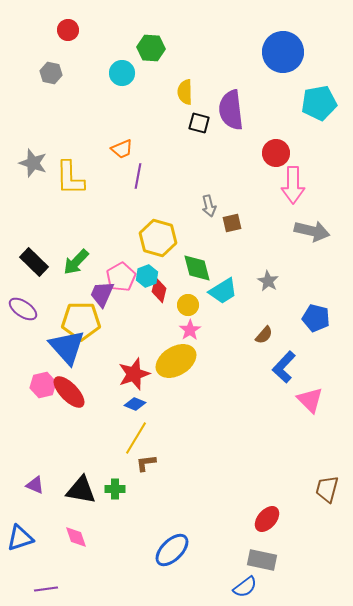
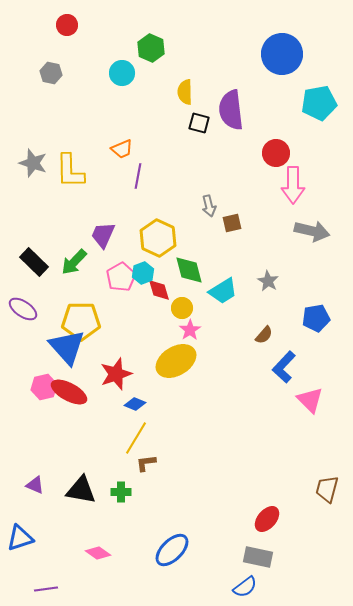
red circle at (68, 30): moved 1 px left, 5 px up
green hexagon at (151, 48): rotated 20 degrees clockwise
blue circle at (283, 52): moved 1 px left, 2 px down
yellow L-shape at (70, 178): moved 7 px up
yellow hexagon at (158, 238): rotated 9 degrees clockwise
green arrow at (76, 262): moved 2 px left
green diamond at (197, 268): moved 8 px left, 2 px down
cyan hexagon at (147, 276): moved 4 px left, 3 px up
red diamond at (159, 290): rotated 30 degrees counterclockwise
purple trapezoid at (102, 294): moved 1 px right, 59 px up
yellow circle at (188, 305): moved 6 px left, 3 px down
blue pentagon at (316, 318): rotated 24 degrees counterclockwise
red star at (134, 374): moved 18 px left
pink hexagon at (43, 385): moved 1 px right, 2 px down
red ellipse at (69, 392): rotated 18 degrees counterclockwise
green cross at (115, 489): moved 6 px right, 3 px down
pink diamond at (76, 537): moved 22 px right, 16 px down; rotated 35 degrees counterclockwise
gray rectangle at (262, 560): moved 4 px left, 3 px up
